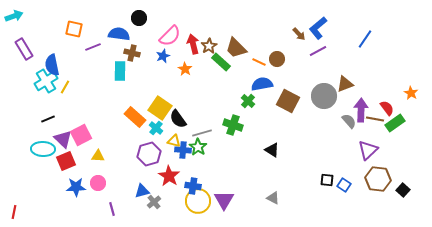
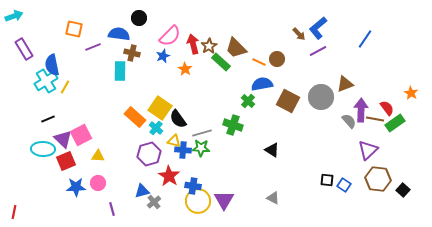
gray circle at (324, 96): moved 3 px left, 1 px down
green star at (198, 147): moved 3 px right, 1 px down; rotated 30 degrees counterclockwise
